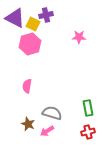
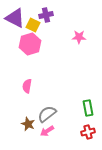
yellow square: moved 1 px down
gray semicircle: moved 5 px left, 1 px down; rotated 54 degrees counterclockwise
